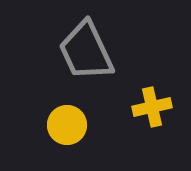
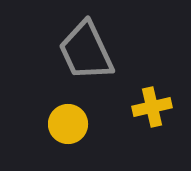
yellow circle: moved 1 px right, 1 px up
